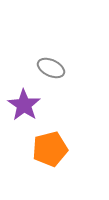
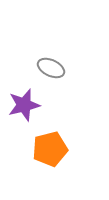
purple star: rotated 24 degrees clockwise
